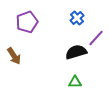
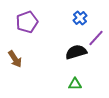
blue cross: moved 3 px right
brown arrow: moved 1 px right, 3 px down
green triangle: moved 2 px down
